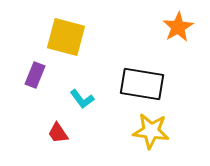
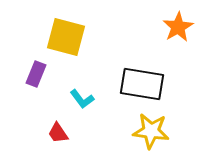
purple rectangle: moved 1 px right, 1 px up
